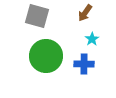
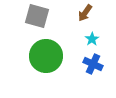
blue cross: moved 9 px right; rotated 24 degrees clockwise
